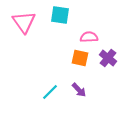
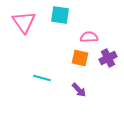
purple cross: rotated 24 degrees clockwise
cyan line: moved 8 px left, 14 px up; rotated 60 degrees clockwise
